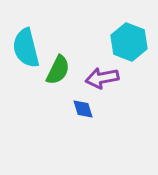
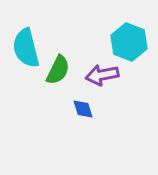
purple arrow: moved 3 px up
